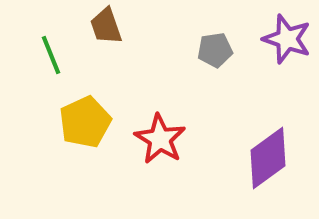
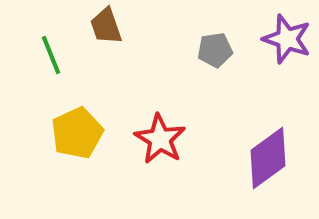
yellow pentagon: moved 8 px left, 11 px down
